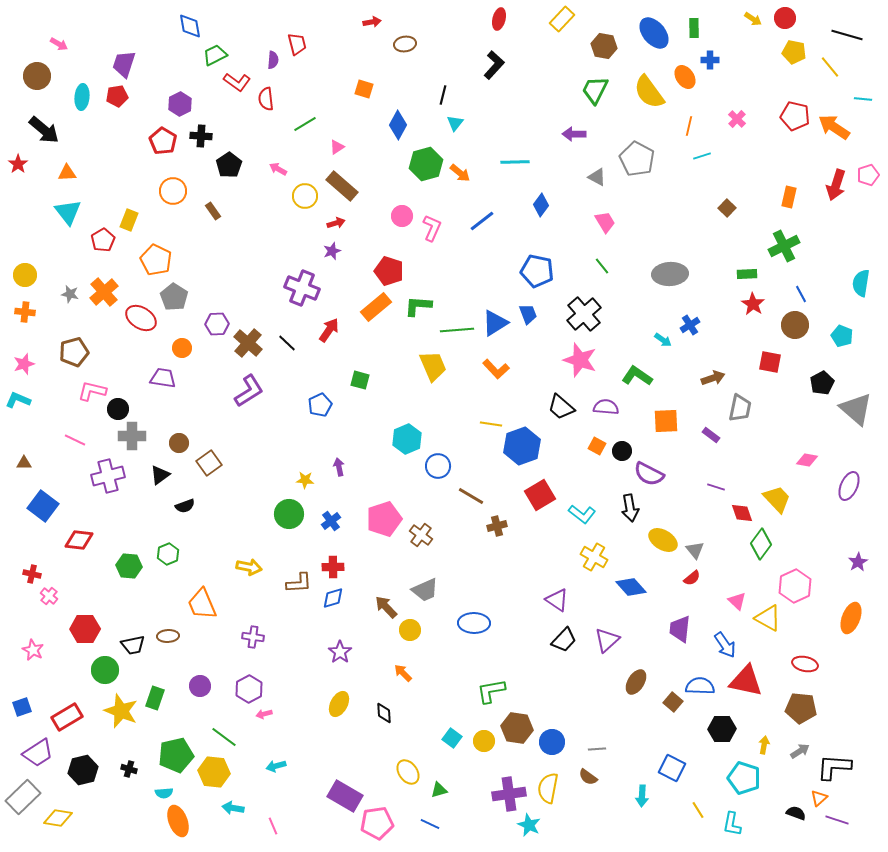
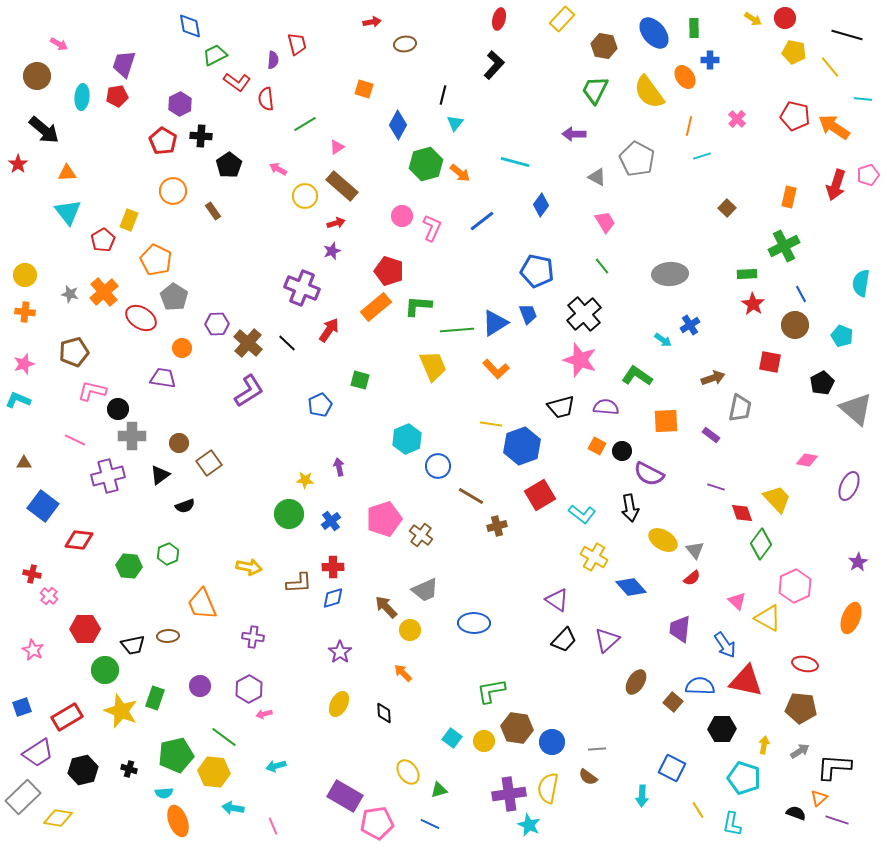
cyan line at (515, 162): rotated 16 degrees clockwise
black trapezoid at (561, 407): rotated 56 degrees counterclockwise
